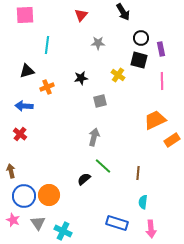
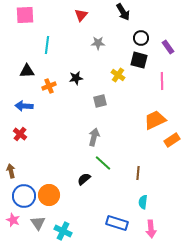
purple rectangle: moved 7 px right, 2 px up; rotated 24 degrees counterclockwise
black triangle: rotated 14 degrees clockwise
black star: moved 5 px left
orange cross: moved 2 px right, 1 px up
green line: moved 3 px up
